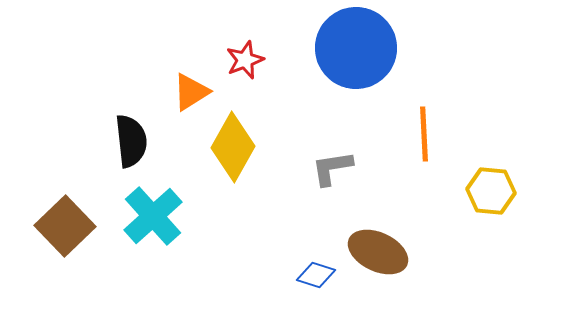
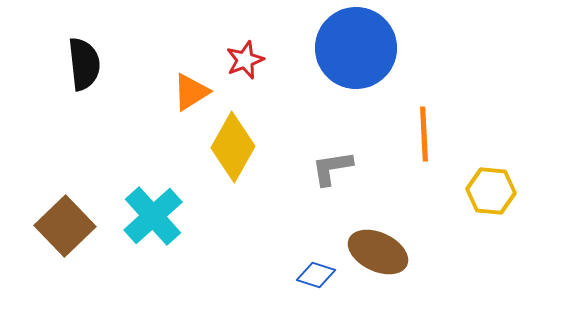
black semicircle: moved 47 px left, 77 px up
